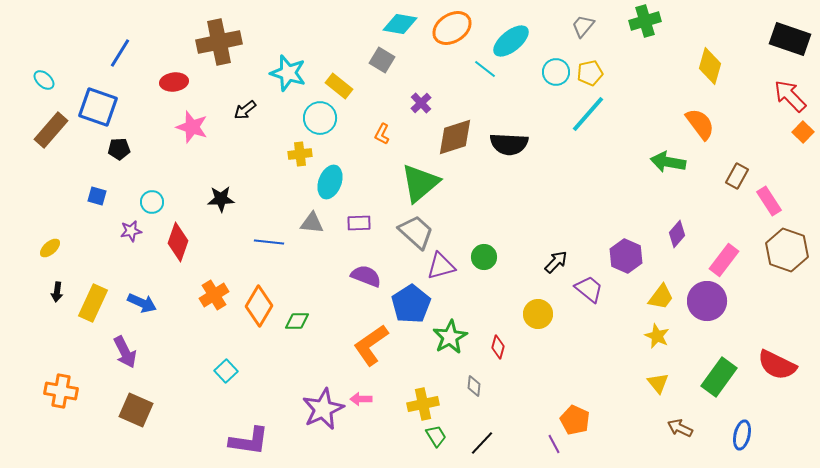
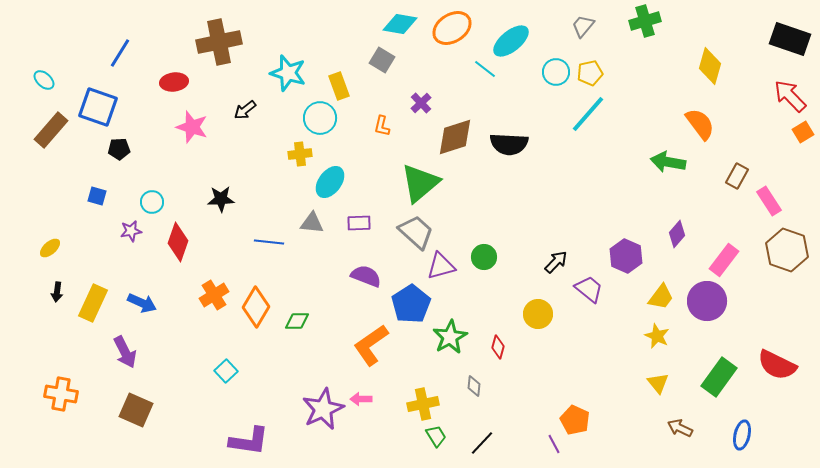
yellow rectangle at (339, 86): rotated 32 degrees clockwise
orange square at (803, 132): rotated 15 degrees clockwise
orange L-shape at (382, 134): moved 8 px up; rotated 15 degrees counterclockwise
cyan ellipse at (330, 182): rotated 16 degrees clockwise
orange diamond at (259, 306): moved 3 px left, 1 px down
orange cross at (61, 391): moved 3 px down
